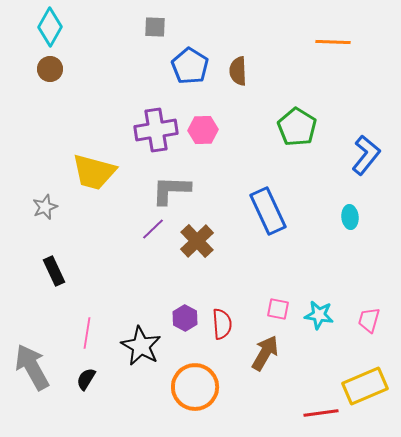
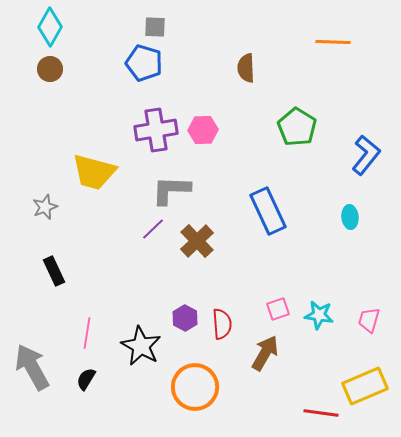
blue pentagon: moved 46 px left, 3 px up; rotated 15 degrees counterclockwise
brown semicircle: moved 8 px right, 3 px up
pink square: rotated 30 degrees counterclockwise
red line: rotated 16 degrees clockwise
